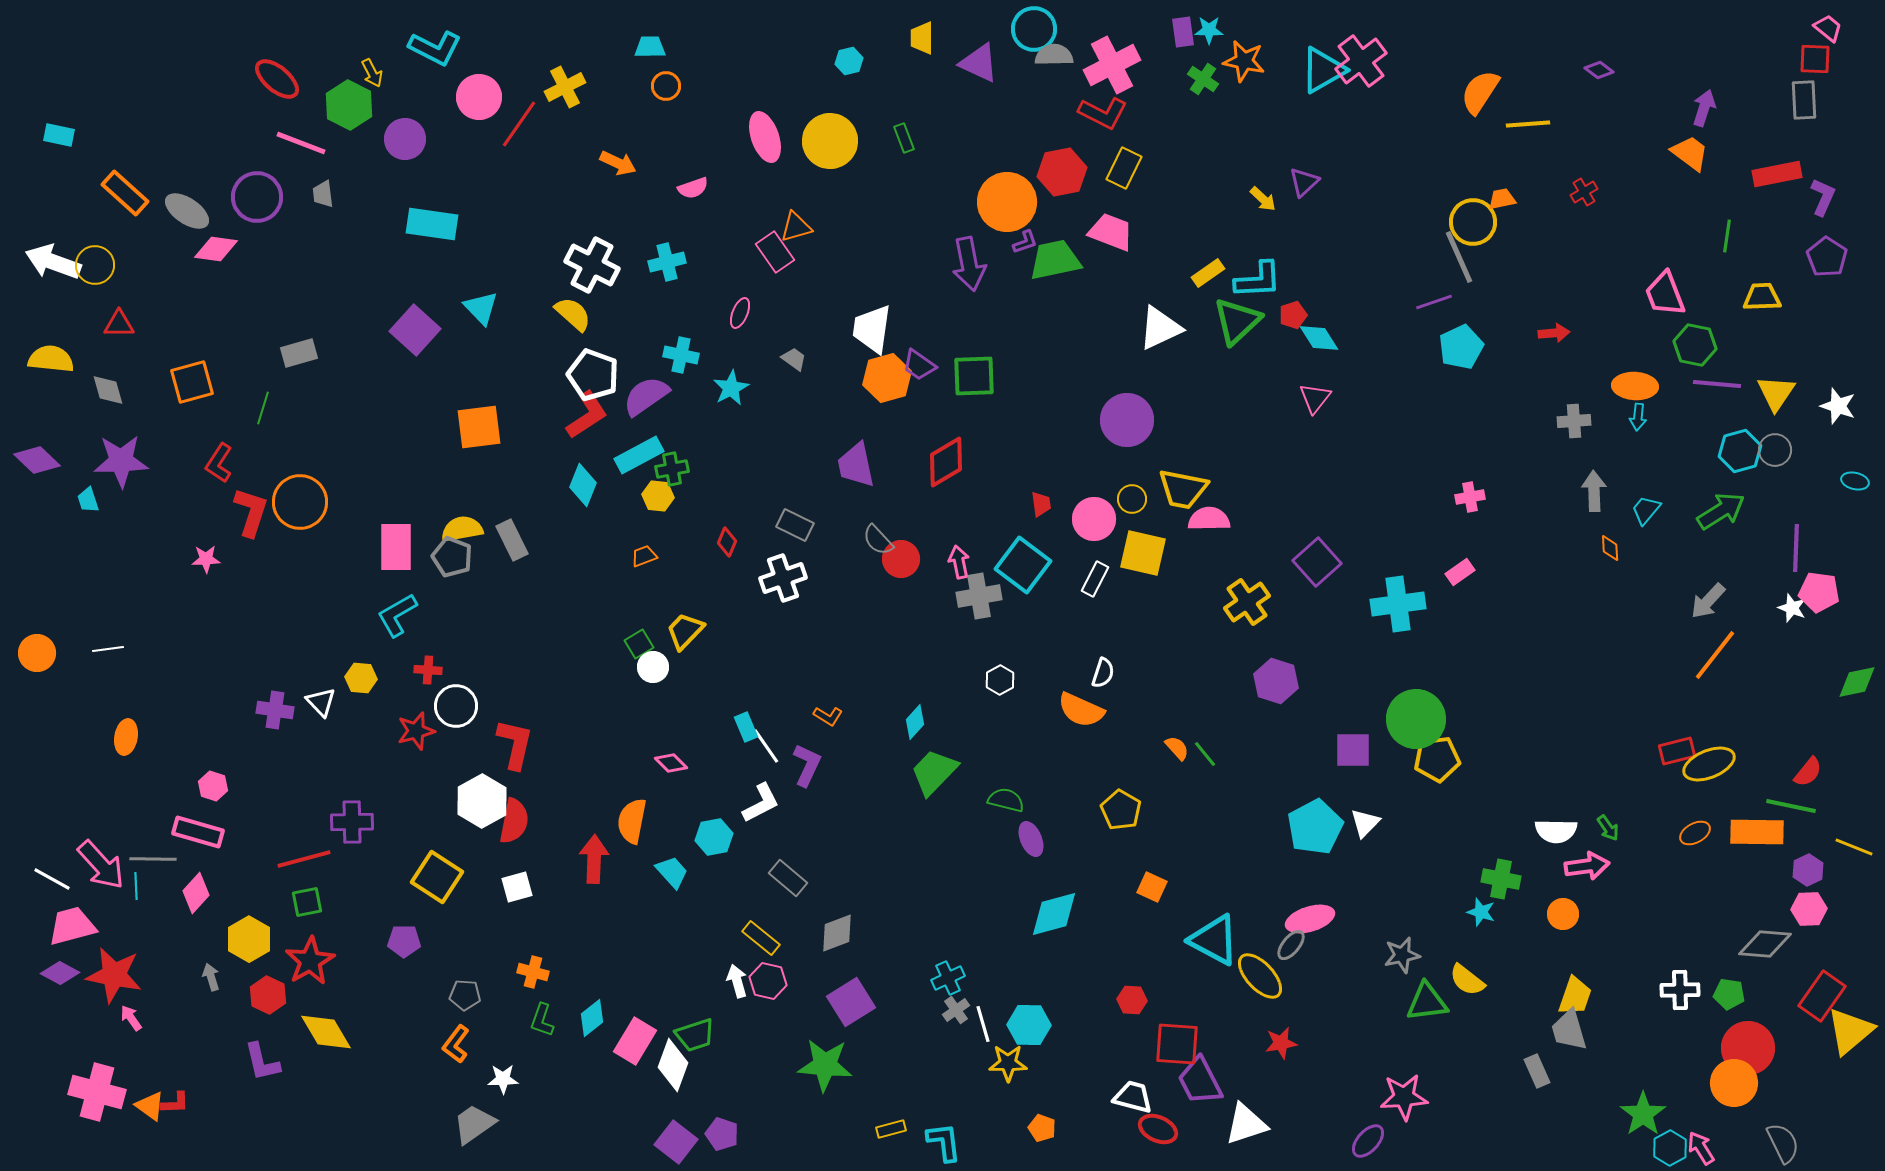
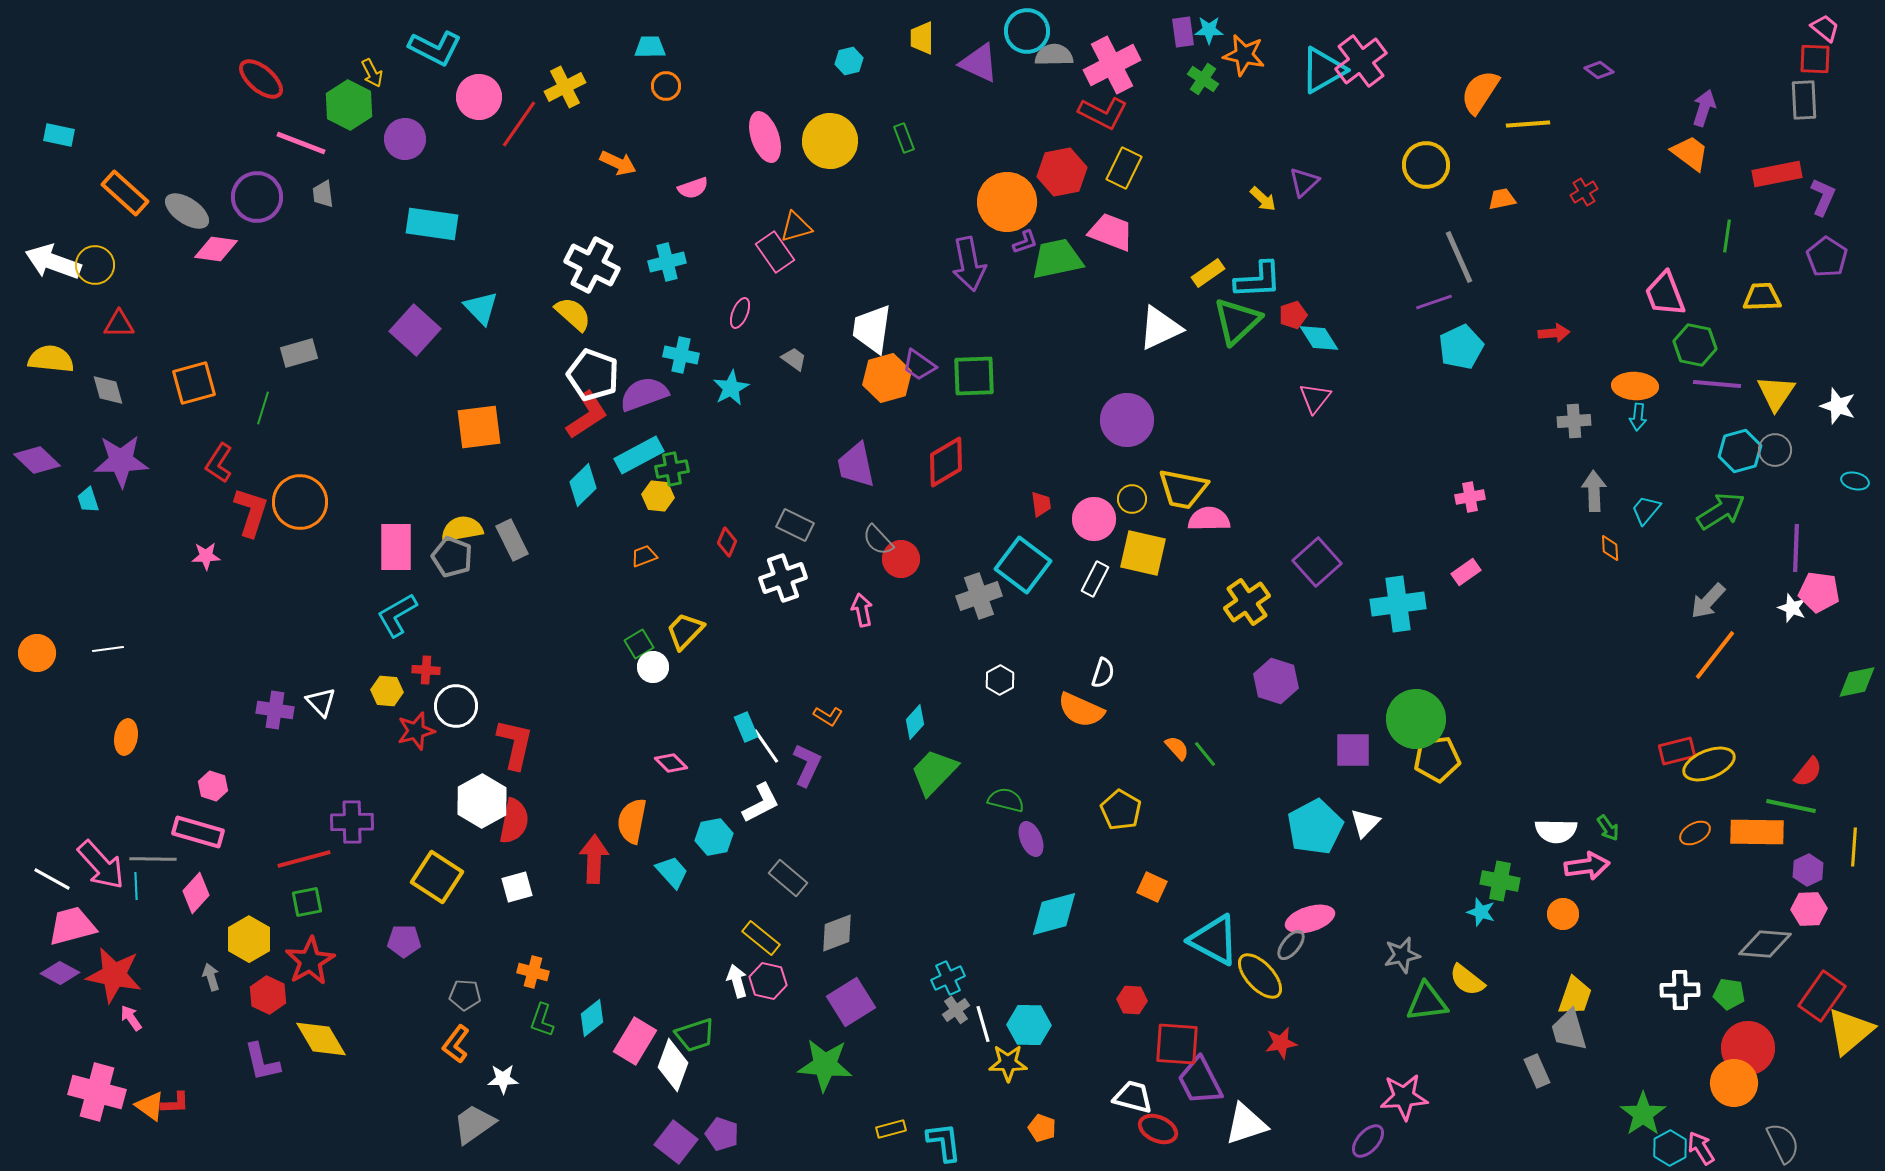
pink trapezoid at (1828, 28): moved 3 px left
cyan circle at (1034, 29): moved 7 px left, 2 px down
orange star at (1244, 61): moved 6 px up
red ellipse at (277, 79): moved 16 px left
yellow circle at (1473, 222): moved 47 px left, 57 px up
green trapezoid at (1055, 260): moved 2 px right, 1 px up
orange square at (192, 382): moved 2 px right, 1 px down
purple semicircle at (646, 396): moved 2 px left, 2 px up; rotated 15 degrees clockwise
cyan diamond at (583, 485): rotated 24 degrees clockwise
pink star at (206, 559): moved 3 px up
pink arrow at (959, 562): moved 97 px left, 48 px down
pink rectangle at (1460, 572): moved 6 px right
gray cross at (979, 596): rotated 9 degrees counterclockwise
red cross at (428, 670): moved 2 px left
yellow hexagon at (361, 678): moved 26 px right, 13 px down
yellow line at (1854, 847): rotated 72 degrees clockwise
green cross at (1501, 879): moved 1 px left, 2 px down
yellow diamond at (326, 1032): moved 5 px left, 7 px down
